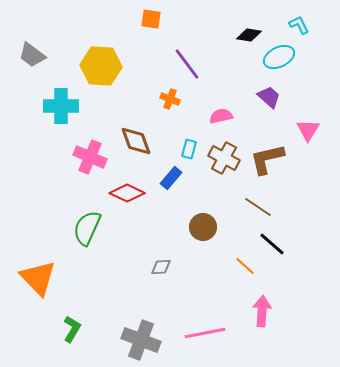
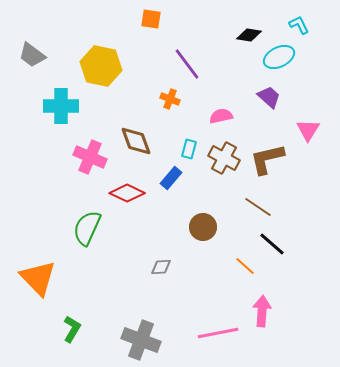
yellow hexagon: rotated 9 degrees clockwise
pink line: moved 13 px right
